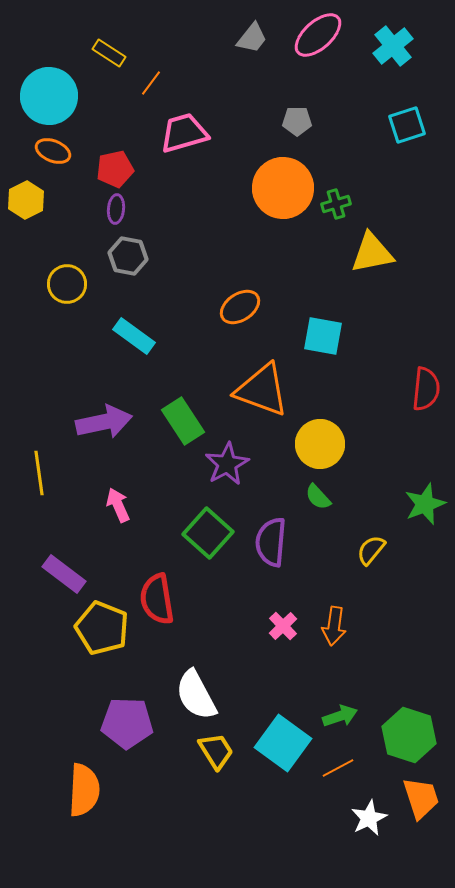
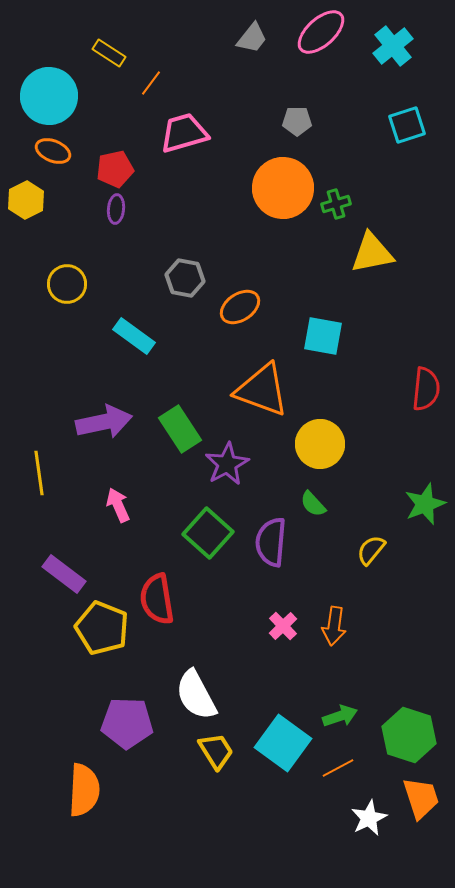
pink ellipse at (318, 35): moved 3 px right, 3 px up
gray hexagon at (128, 256): moved 57 px right, 22 px down
green rectangle at (183, 421): moved 3 px left, 8 px down
green semicircle at (318, 497): moved 5 px left, 7 px down
